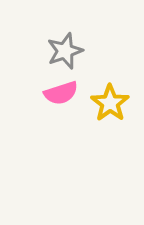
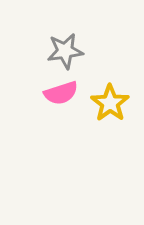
gray star: rotated 12 degrees clockwise
